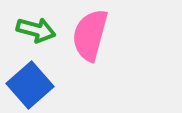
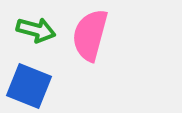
blue square: moved 1 px left, 1 px down; rotated 27 degrees counterclockwise
